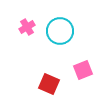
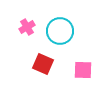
pink square: rotated 24 degrees clockwise
red square: moved 6 px left, 20 px up
